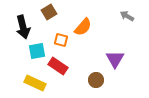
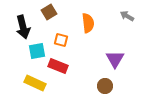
orange semicircle: moved 5 px right, 4 px up; rotated 48 degrees counterclockwise
red rectangle: rotated 12 degrees counterclockwise
brown circle: moved 9 px right, 6 px down
